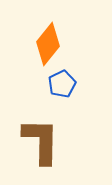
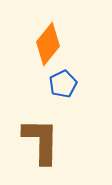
blue pentagon: moved 1 px right
